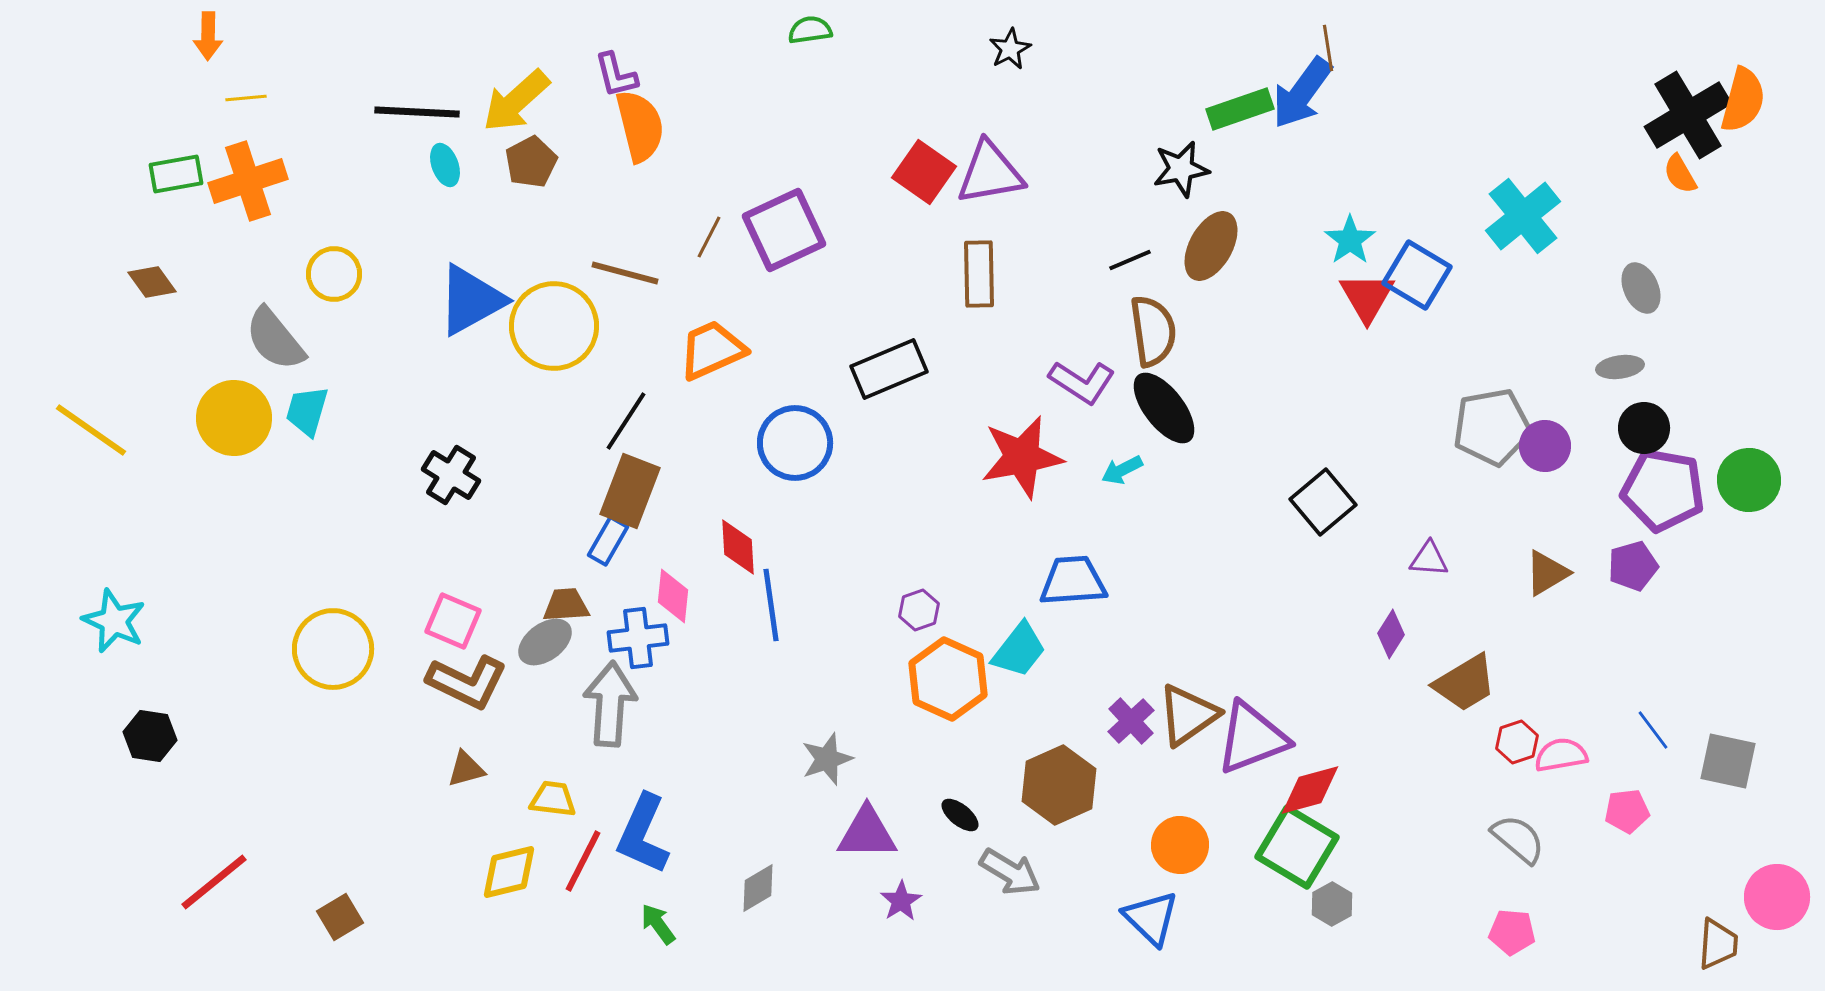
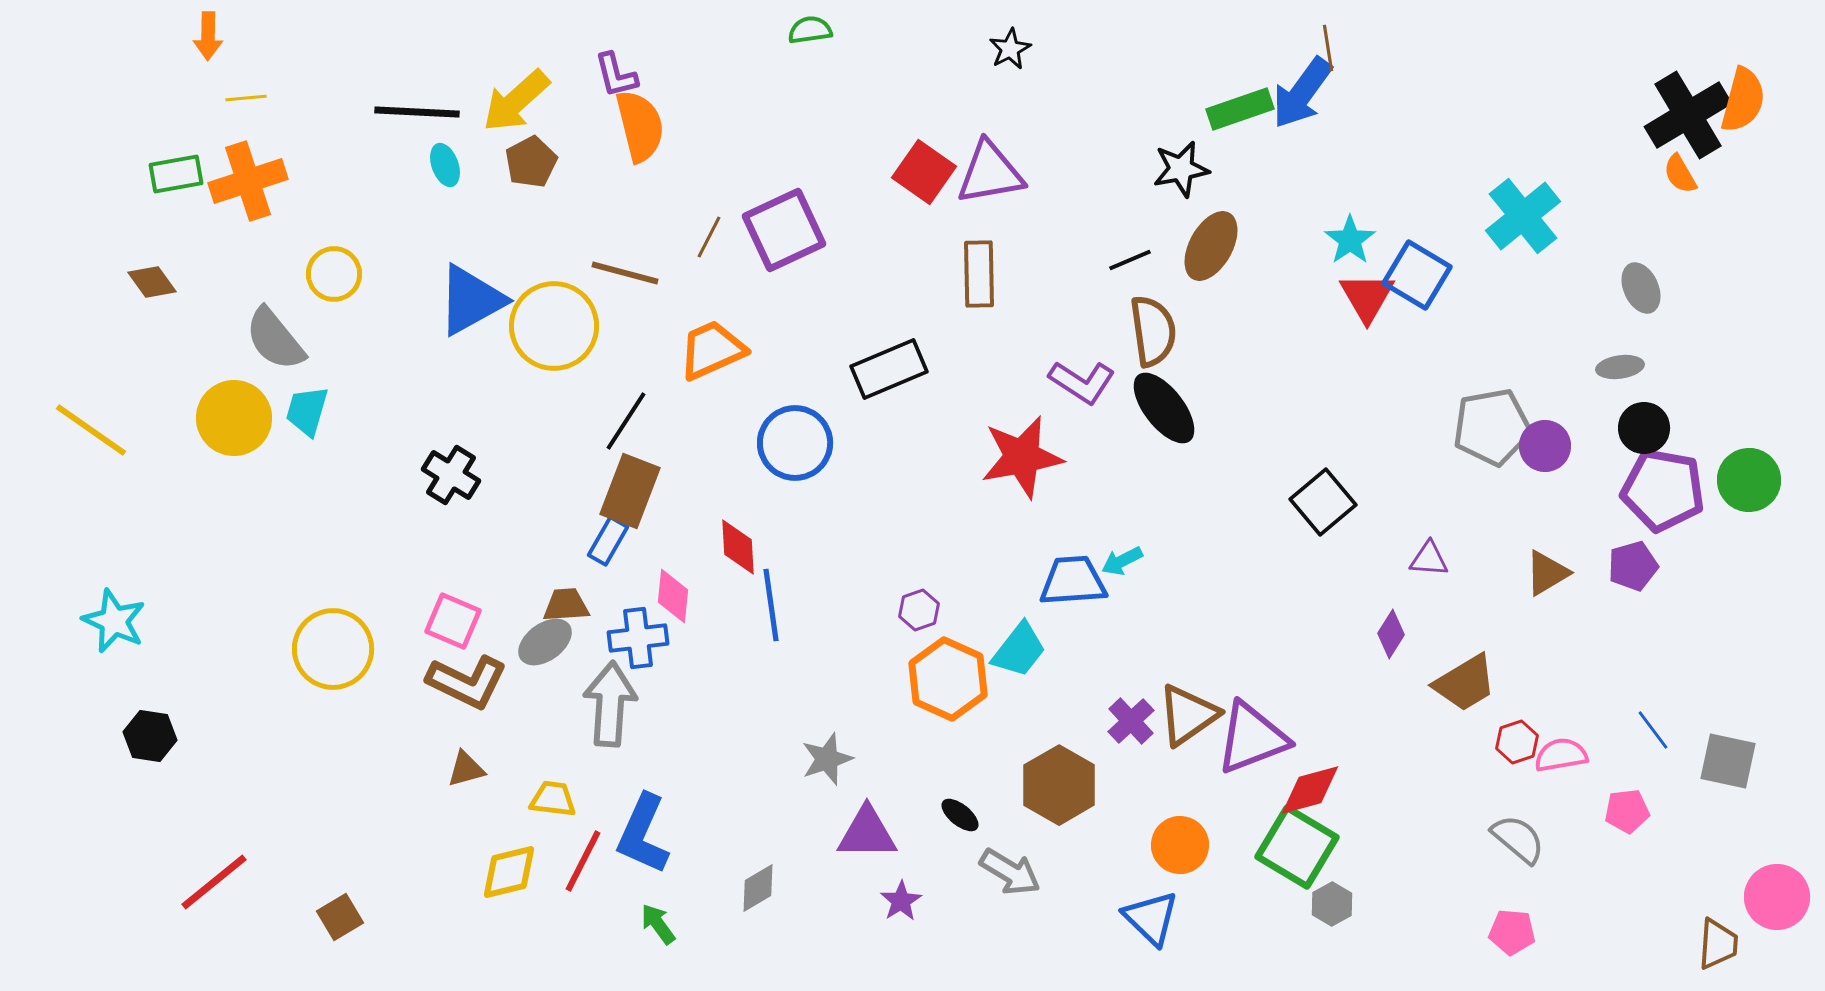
cyan arrow at (1122, 470): moved 91 px down
brown hexagon at (1059, 785): rotated 6 degrees counterclockwise
